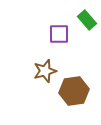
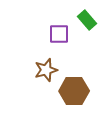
brown star: moved 1 px right, 1 px up
brown hexagon: rotated 8 degrees clockwise
